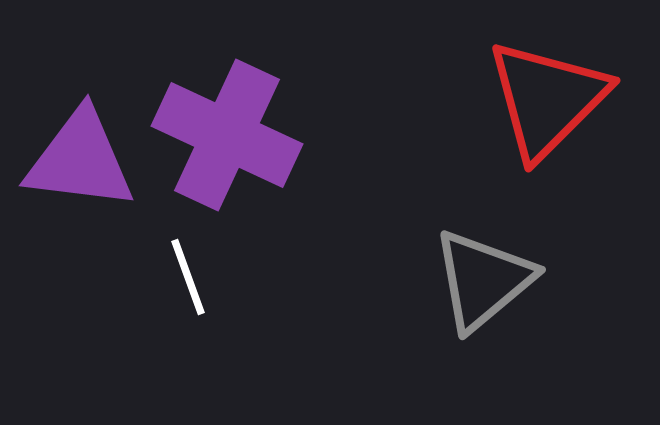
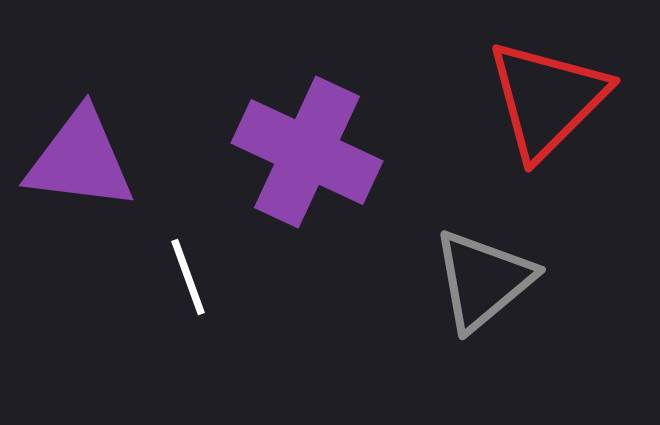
purple cross: moved 80 px right, 17 px down
